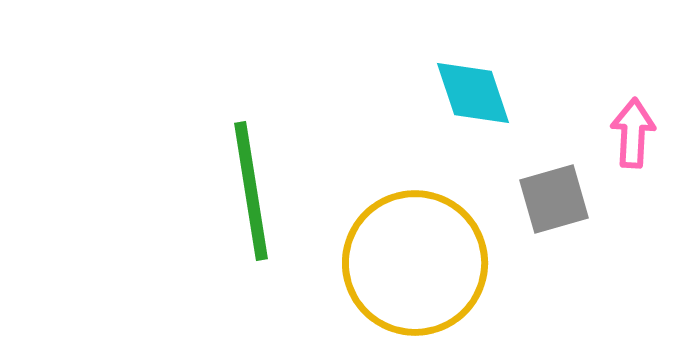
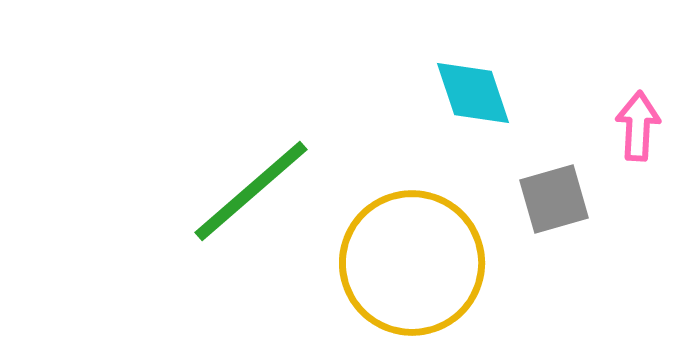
pink arrow: moved 5 px right, 7 px up
green line: rotated 58 degrees clockwise
yellow circle: moved 3 px left
